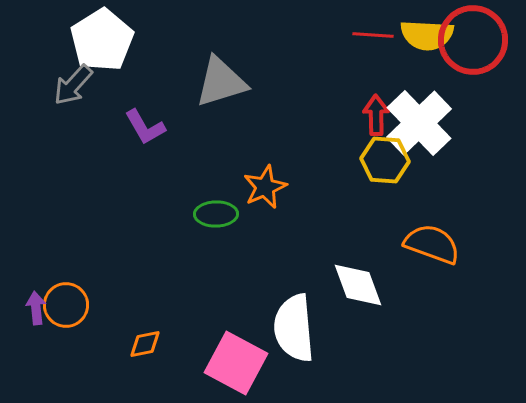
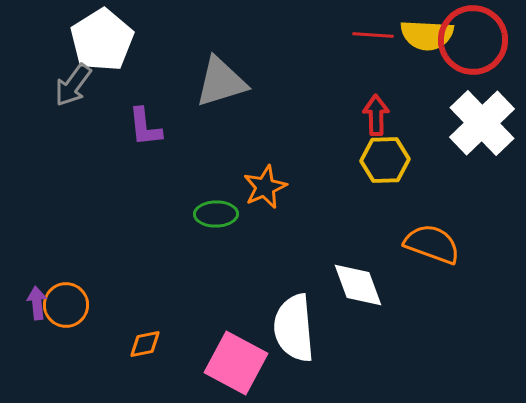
gray arrow: rotated 6 degrees counterclockwise
white cross: moved 63 px right
purple L-shape: rotated 24 degrees clockwise
yellow hexagon: rotated 6 degrees counterclockwise
purple arrow: moved 1 px right, 5 px up
